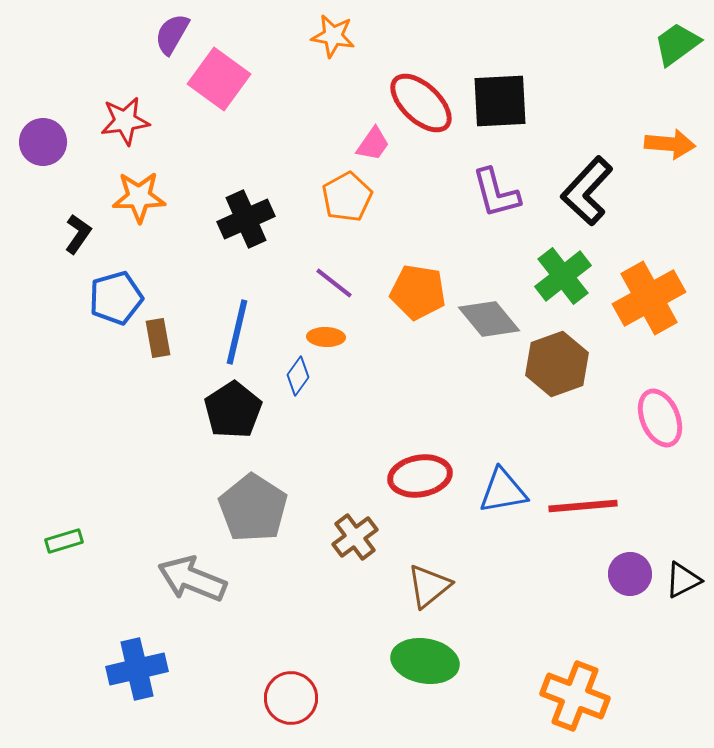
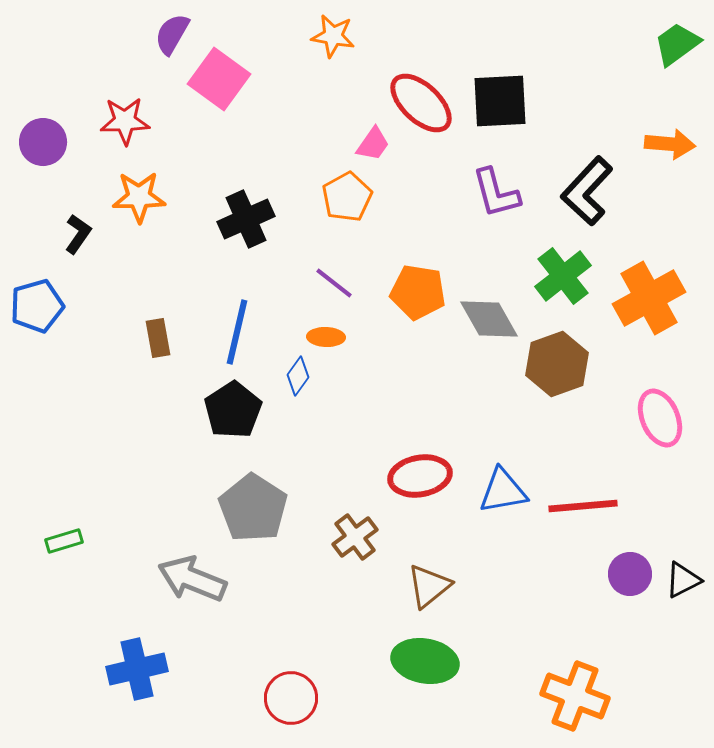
red star at (125, 121): rotated 6 degrees clockwise
blue pentagon at (116, 298): moved 79 px left, 8 px down
gray diamond at (489, 319): rotated 10 degrees clockwise
